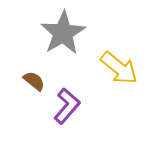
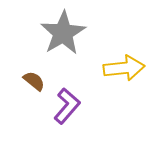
yellow arrow: moved 5 px right; rotated 45 degrees counterclockwise
